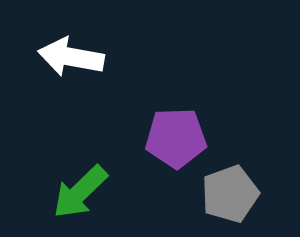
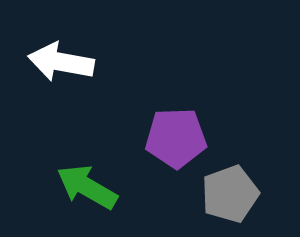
white arrow: moved 10 px left, 5 px down
green arrow: moved 7 px right, 5 px up; rotated 74 degrees clockwise
